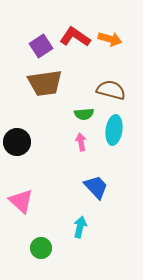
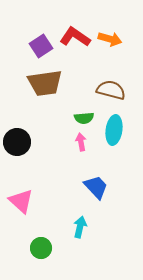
green semicircle: moved 4 px down
